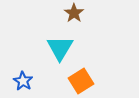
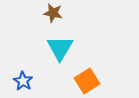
brown star: moved 21 px left; rotated 24 degrees counterclockwise
orange square: moved 6 px right
